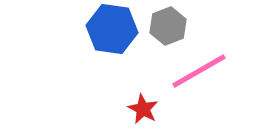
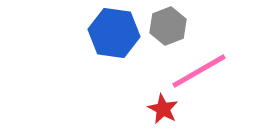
blue hexagon: moved 2 px right, 4 px down
red star: moved 20 px right
